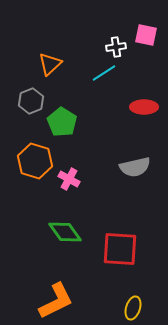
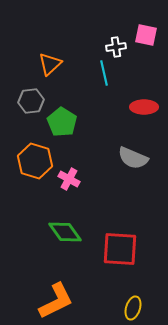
cyan line: rotated 70 degrees counterclockwise
gray hexagon: rotated 15 degrees clockwise
gray semicircle: moved 2 px left, 9 px up; rotated 36 degrees clockwise
